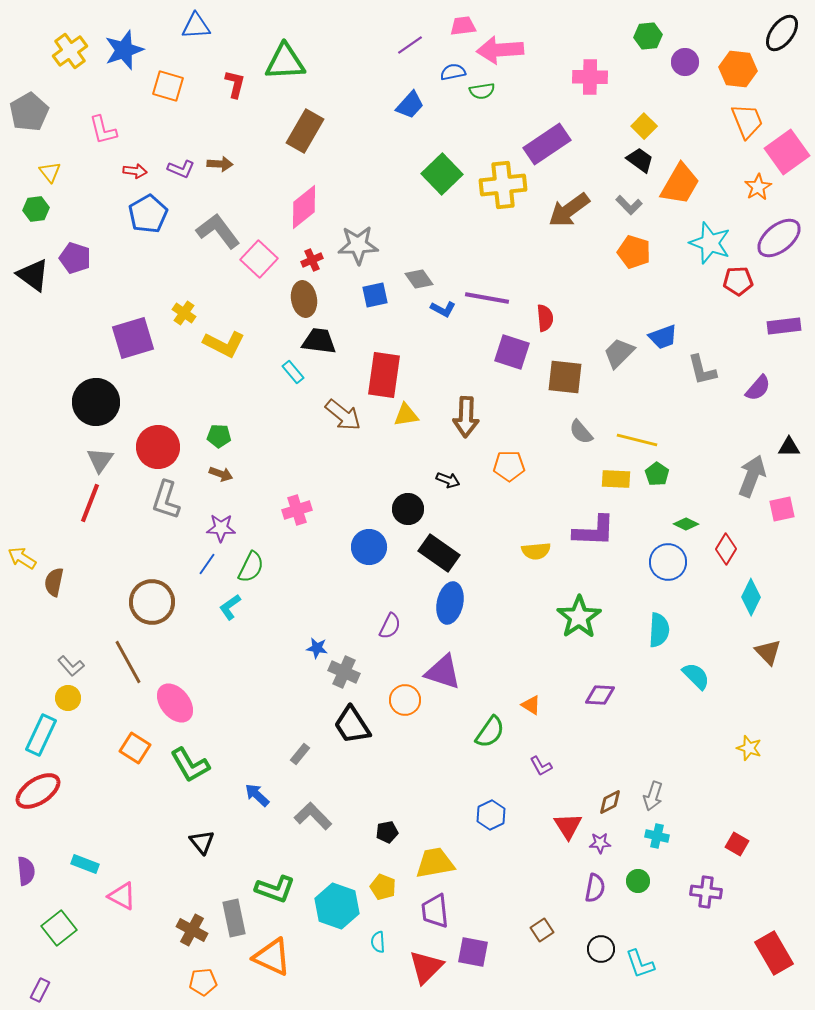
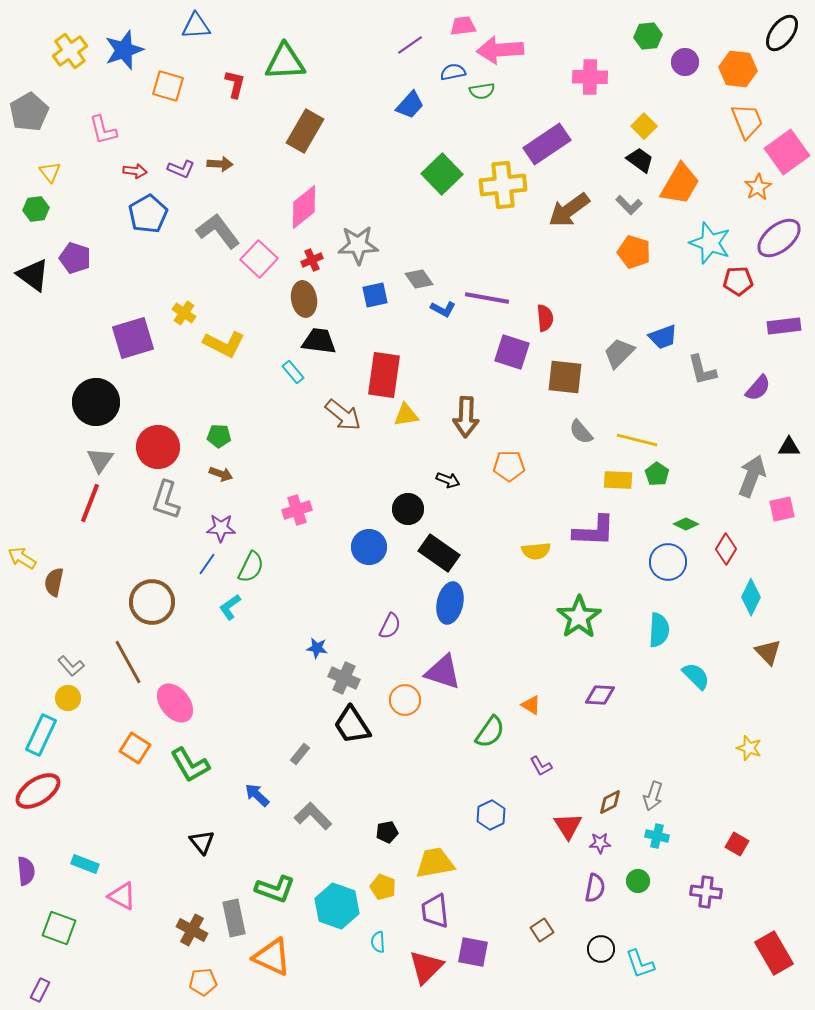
yellow rectangle at (616, 479): moved 2 px right, 1 px down
gray cross at (344, 672): moved 6 px down
green square at (59, 928): rotated 32 degrees counterclockwise
